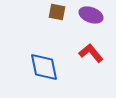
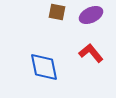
purple ellipse: rotated 45 degrees counterclockwise
